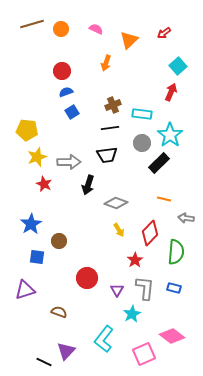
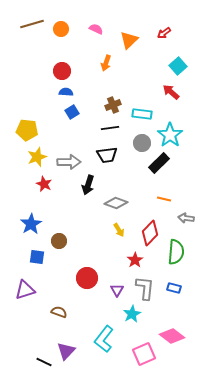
blue semicircle at (66, 92): rotated 24 degrees clockwise
red arrow at (171, 92): rotated 72 degrees counterclockwise
